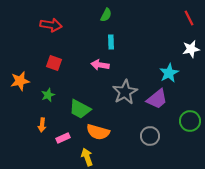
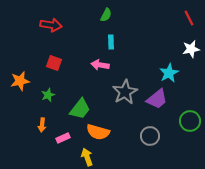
green trapezoid: rotated 80 degrees counterclockwise
